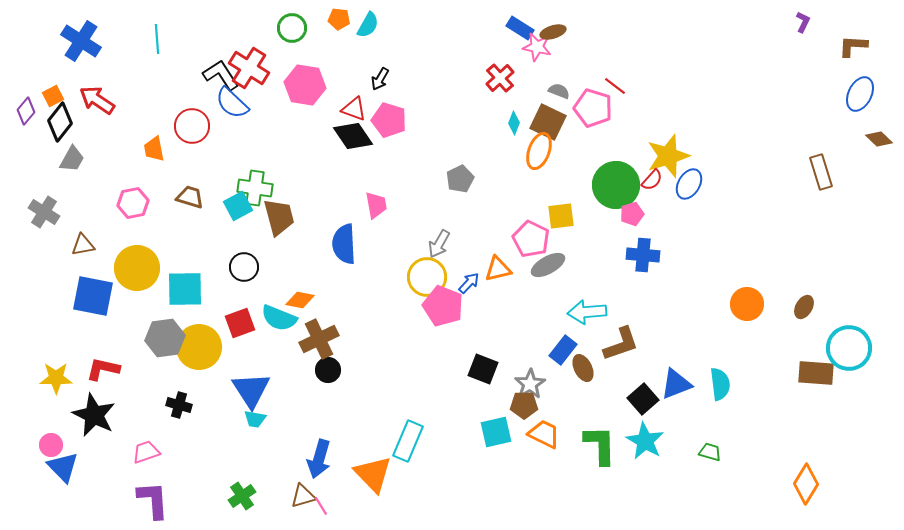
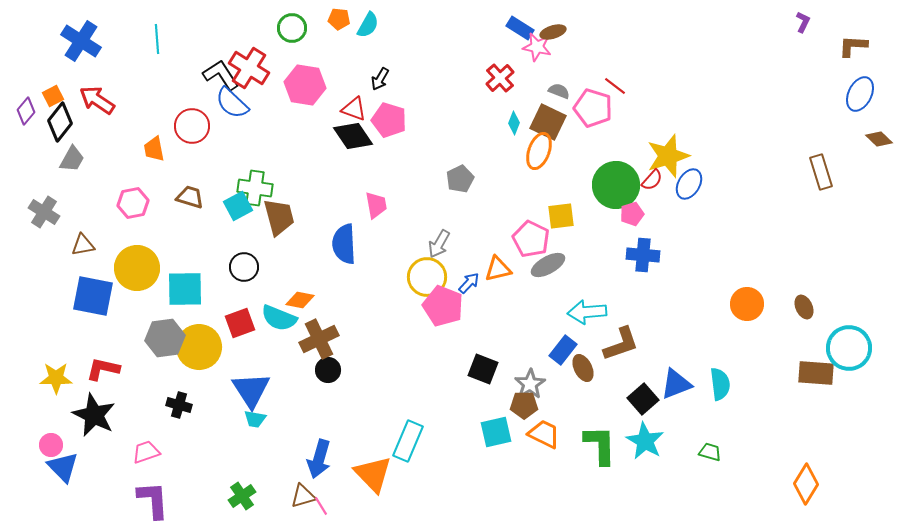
brown ellipse at (804, 307): rotated 55 degrees counterclockwise
